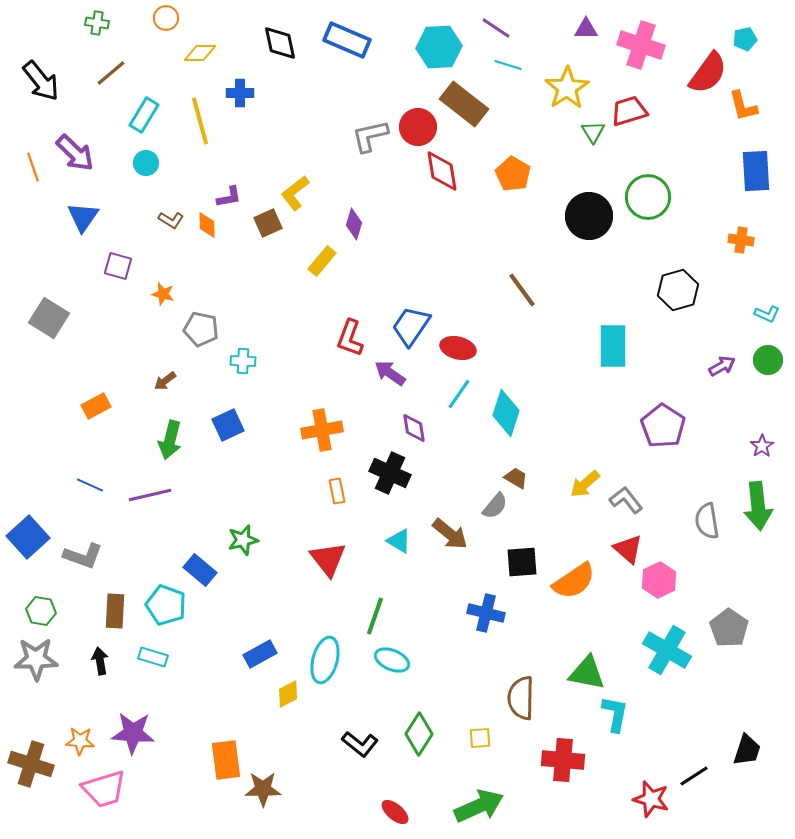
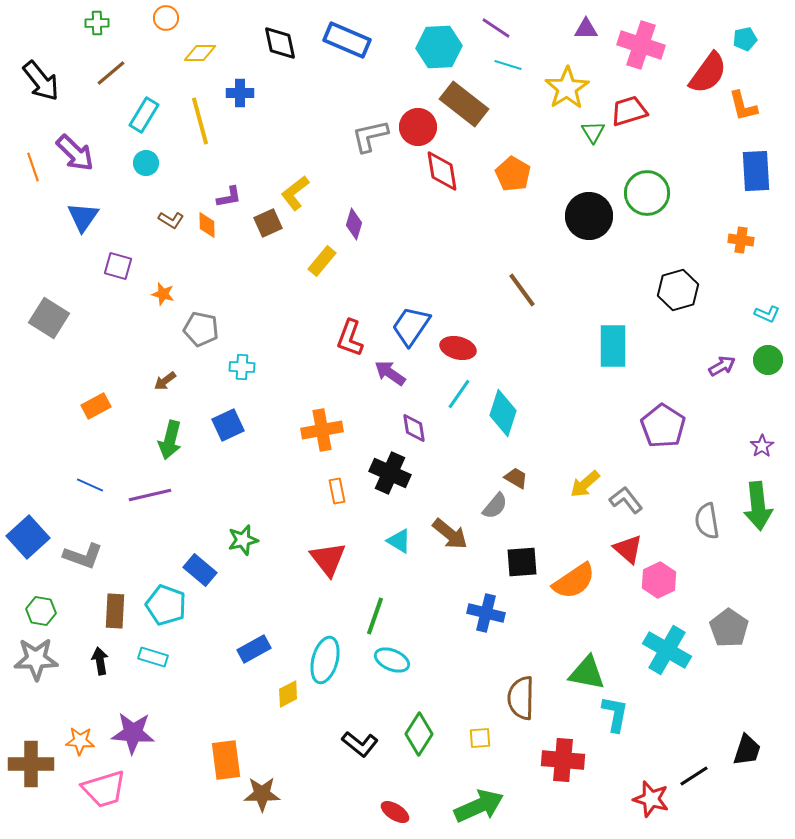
green cross at (97, 23): rotated 10 degrees counterclockwise
green circle at (648, 197): moved 1 px left, 4 px up
cyan cross at (243, 361): moved 1 px left, 6 px down
cyan diamond at (506, 413): moved 3 px left
blue rectangle at (260, 654): moved 6 px left, 5 px up
brown cross at (31, 764): rotated 18 degrees counterclockwise
brown star at (263, 789): moved 1 px left, 5 px down
red ellipse at (395, 812): rotated 8 degrees counterclockwise
